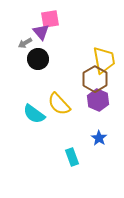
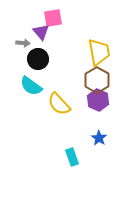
pink square: moved 3 px right, 1 px up
gray arrow: moved 2 px left; rotated 144 degrees counterclockwise
yellow trapezoid: moved 5 px left, 8 px up
brown hexagon: moved 2 px right, 1 px down
cyan semicircle: moved 3 px left, 28 px up
